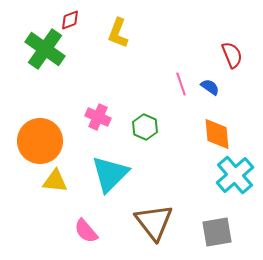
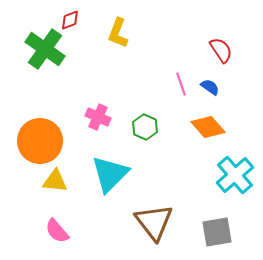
red semicircle: moved 11 px left, 5 px up; rotated 12 degrees counterclockwise
orange diamond: moved 9 px left, 7 px up; rotated 36 degrees counterclockwise
pink semicircle: moved 29 px left
